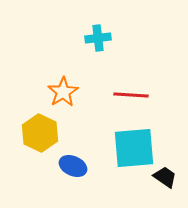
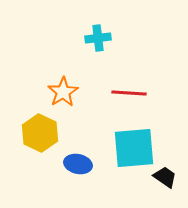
red line: moved 2 px left, 2 px up
blue ellipse: moved 5 px right, 2 px up; rotated 12 degrees counterclockwise
